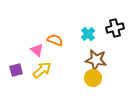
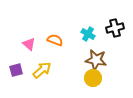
cyan cross: rotated 16 degrees counterclockwise
pink triangle: moved 8 px left, 6 px up
